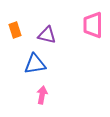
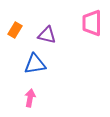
pink trapezoid: moved 1 px left, 2 px up
orange rectangle: rotated 49 degrees clockwise
pink arrow: moved 12 px left, 3 px down
